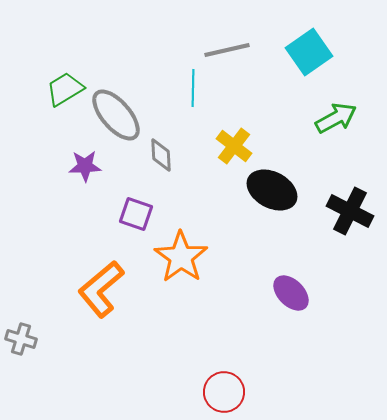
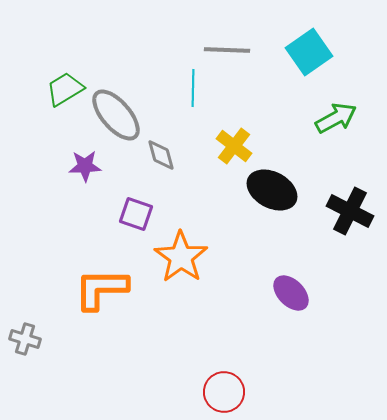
gray line: rotated 15 degrees clockwise
gray diamond: rotated 12 degrees counterclockwise
orange L-shape: rotated 40 degrees clockwise
gray cross: moved 4 px right
